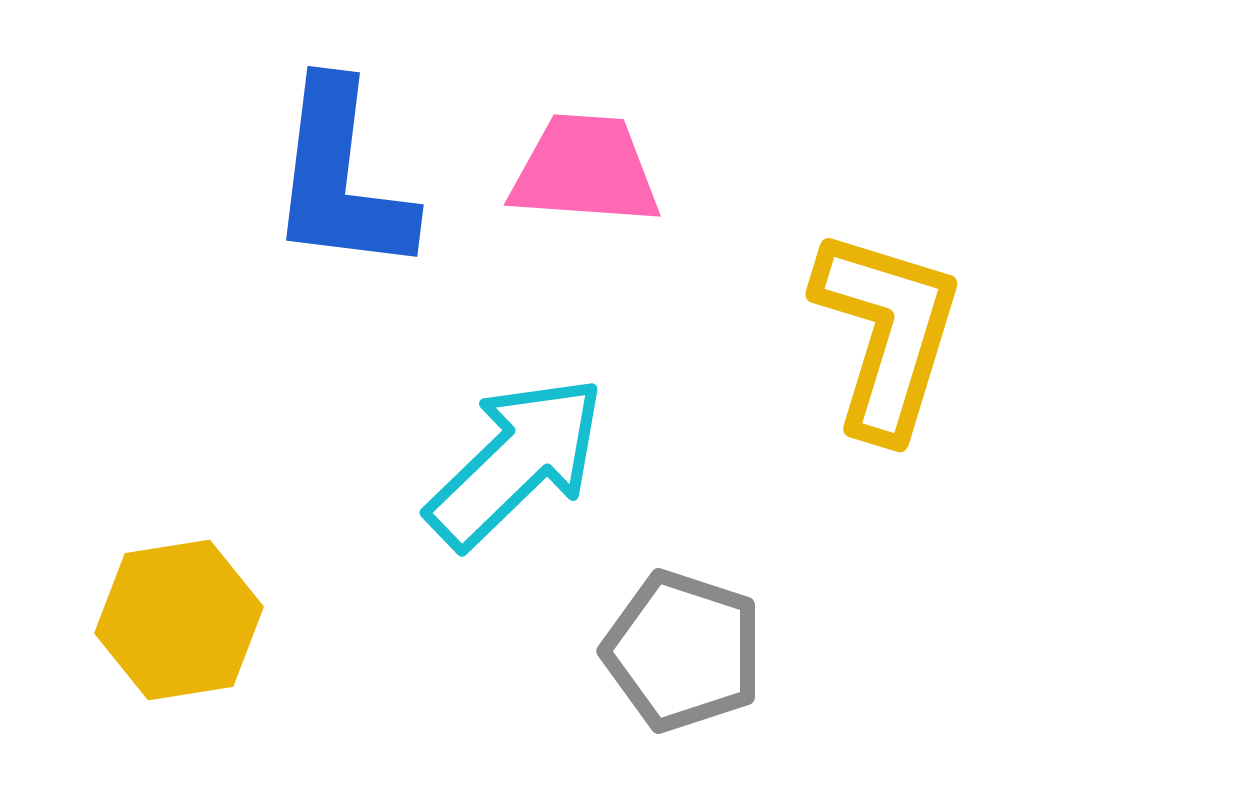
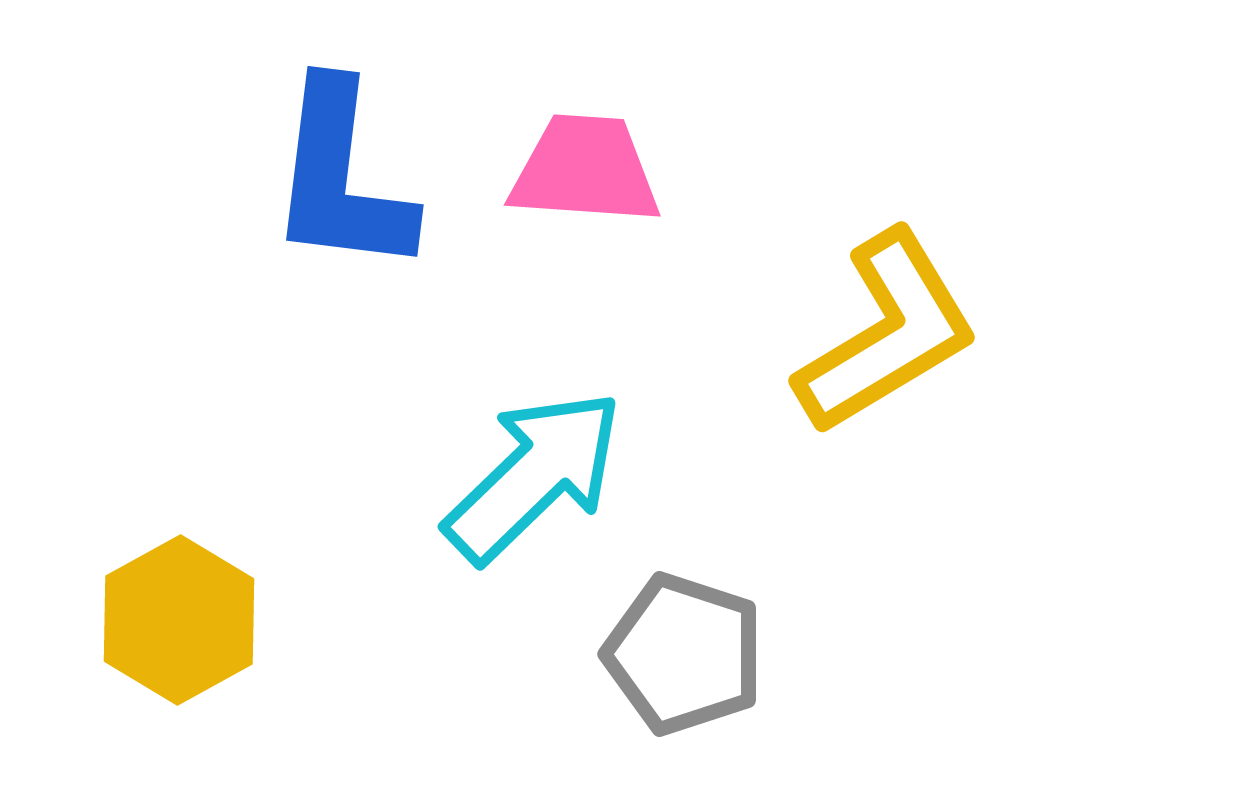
yellow L-shape: rotated 42 degrees clockwise
cyan arrow: moved 18 px right, 14 px down
yellow hexagon: rotated 20 degrees counterclockwise
gray pentagon: moved 1 px right, 3 px down
